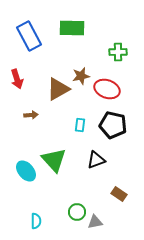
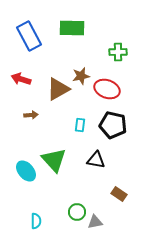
red arrow: moved 4 px right; rotated 126 degrees clockwise
black triangle: rotated 30 degrees clockwise
